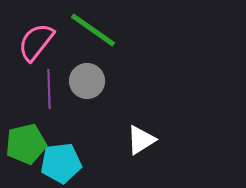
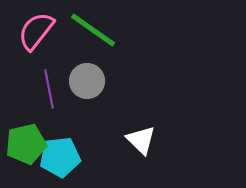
pink semicircle: moved 11 px up
purple line: rotated 9 degrees counterclockwise
white triangle: rotated 44 degrees counterclockwise
cyan pentagon: moved 1 px left, 6 px up
